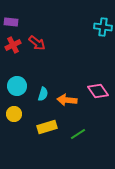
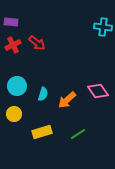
orange arrow: rotated 48 degrees counterclockwise
yellow rectangle: moved 5 px left, 5 px down
